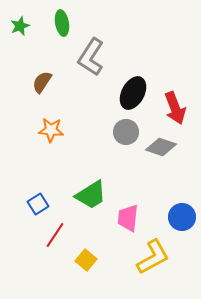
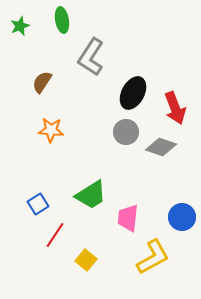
green ellipse: moved 3 px up
